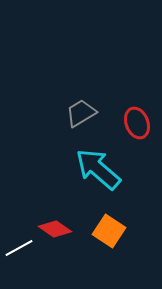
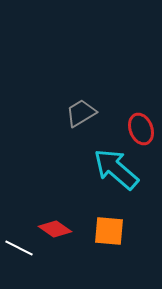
red ellipse: moved 4 px right, 6 px down
cyan arrow: moved 18 px right
orange square: rotated 28 degrees counterclockwise
white line: rotated 56 degrees clockwise
